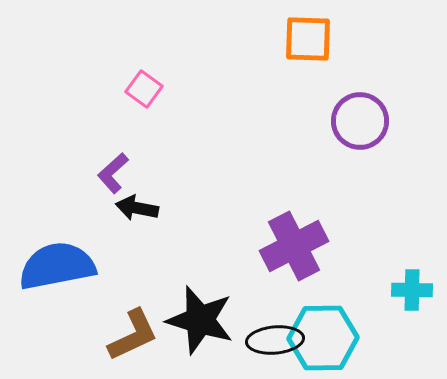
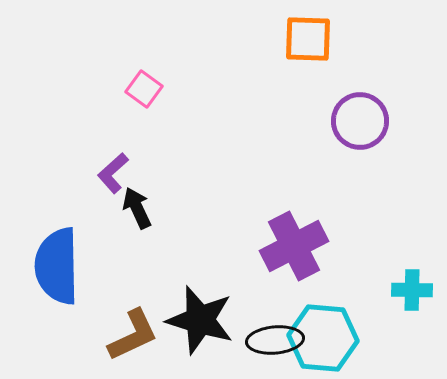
black arrow: rotated 54 degrees clockwise
blue semicircle: rotated 80 degrees counterclockwise
cyan hexagon: rotated 6 degrees clockwise
